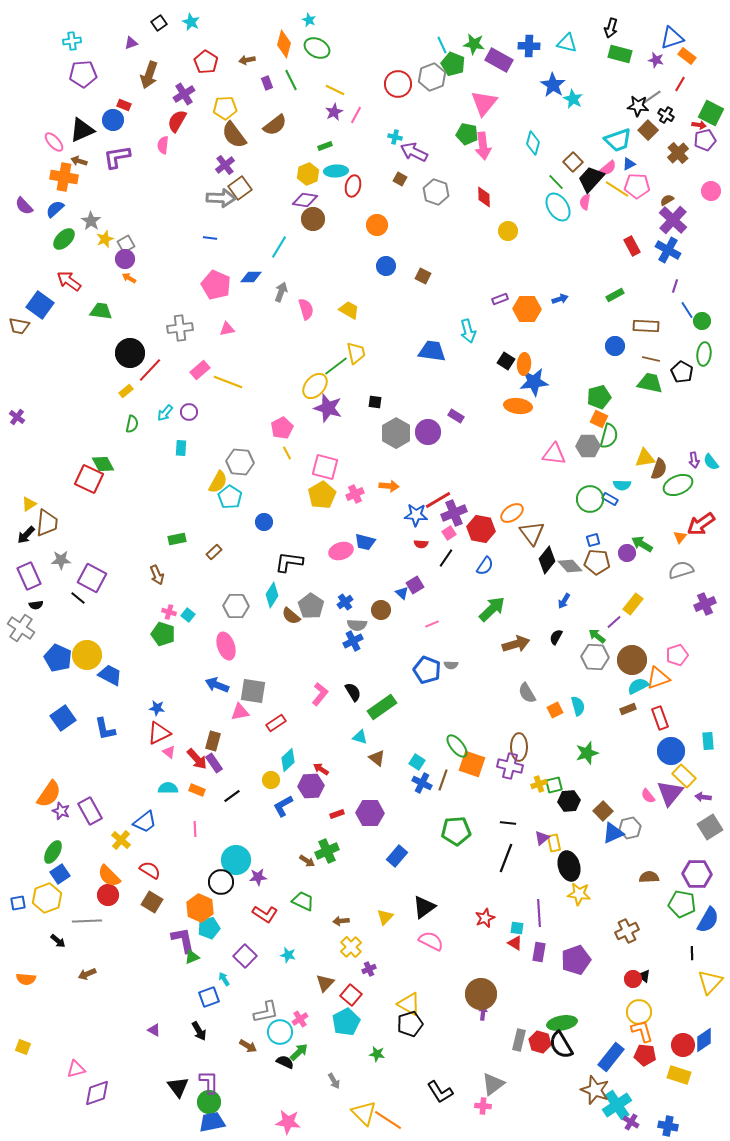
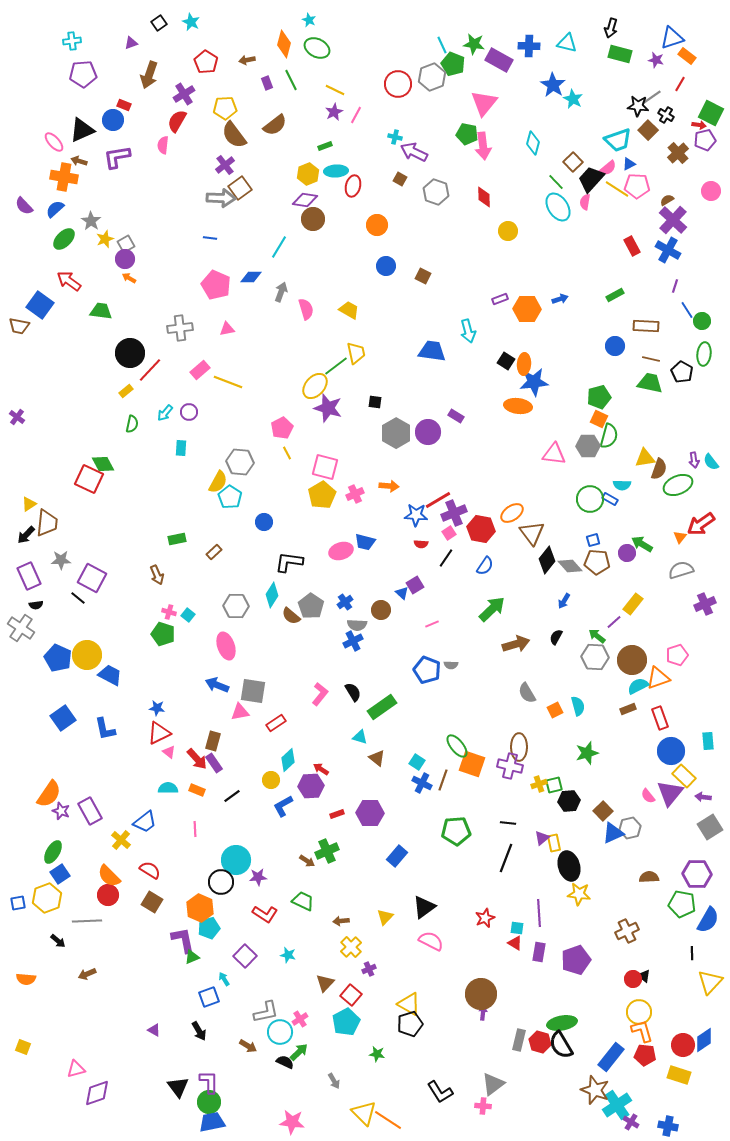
pink star at (288, 1122): moved 4 px right
